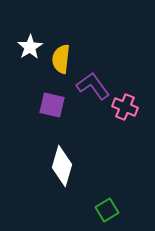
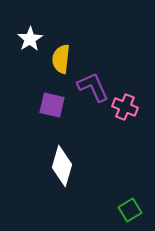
white star: moved 8 px up
purple L-shape: moved 1 px down; rotated 12 degrees clockwise
green square: moved 23 px right
